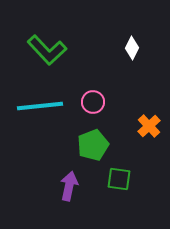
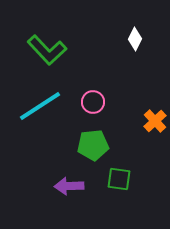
white diamond: moved 3 px right, 9 px up
cyan line: rotated 27 degrees counterclockwise
orange cross: moved 6 px right, 5 px up
green pentagon: rotated 16 degrees clockwise
purple arrow: rotated 104 degrees counterclockwise
